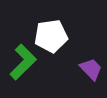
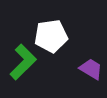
purple trapezoid: rotated 15 degrees counterclockwise
